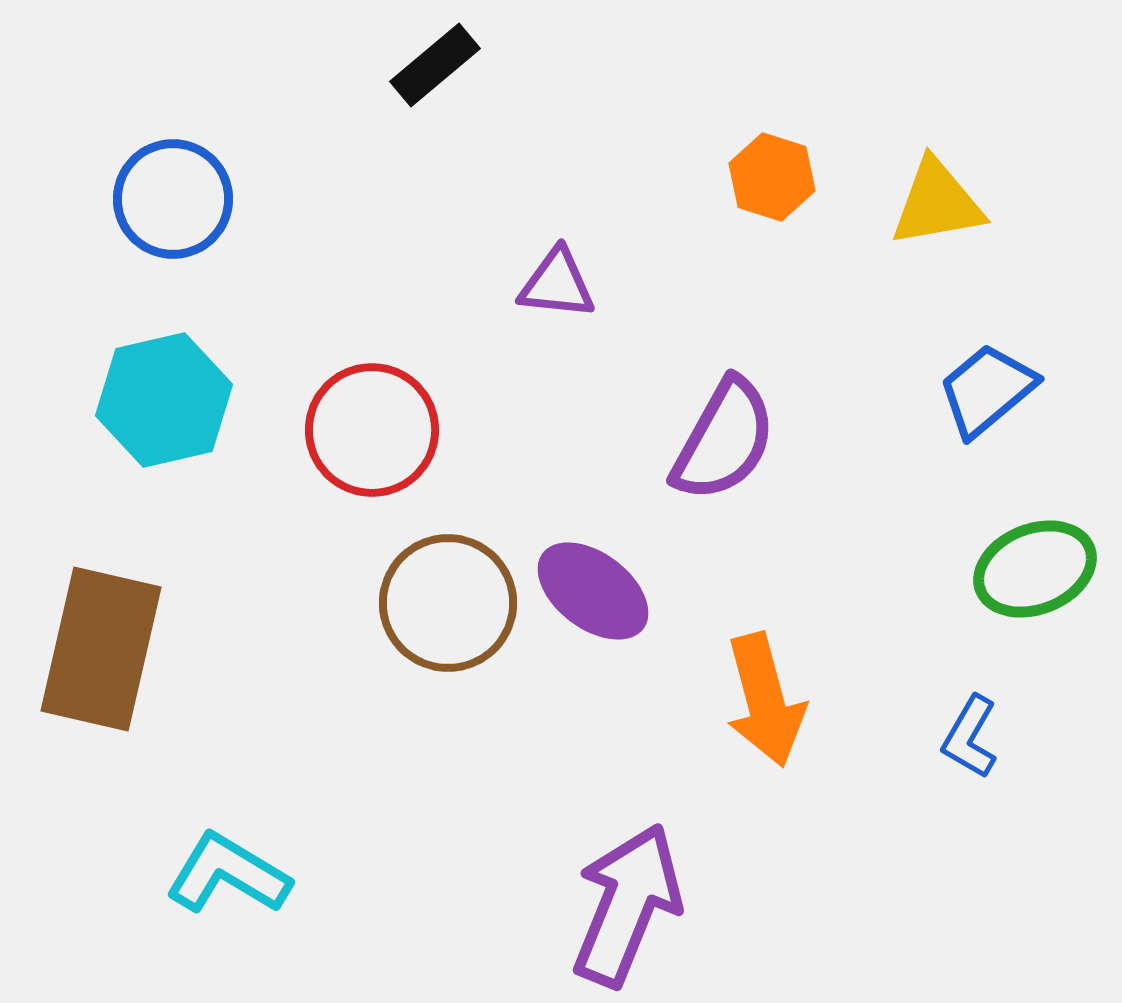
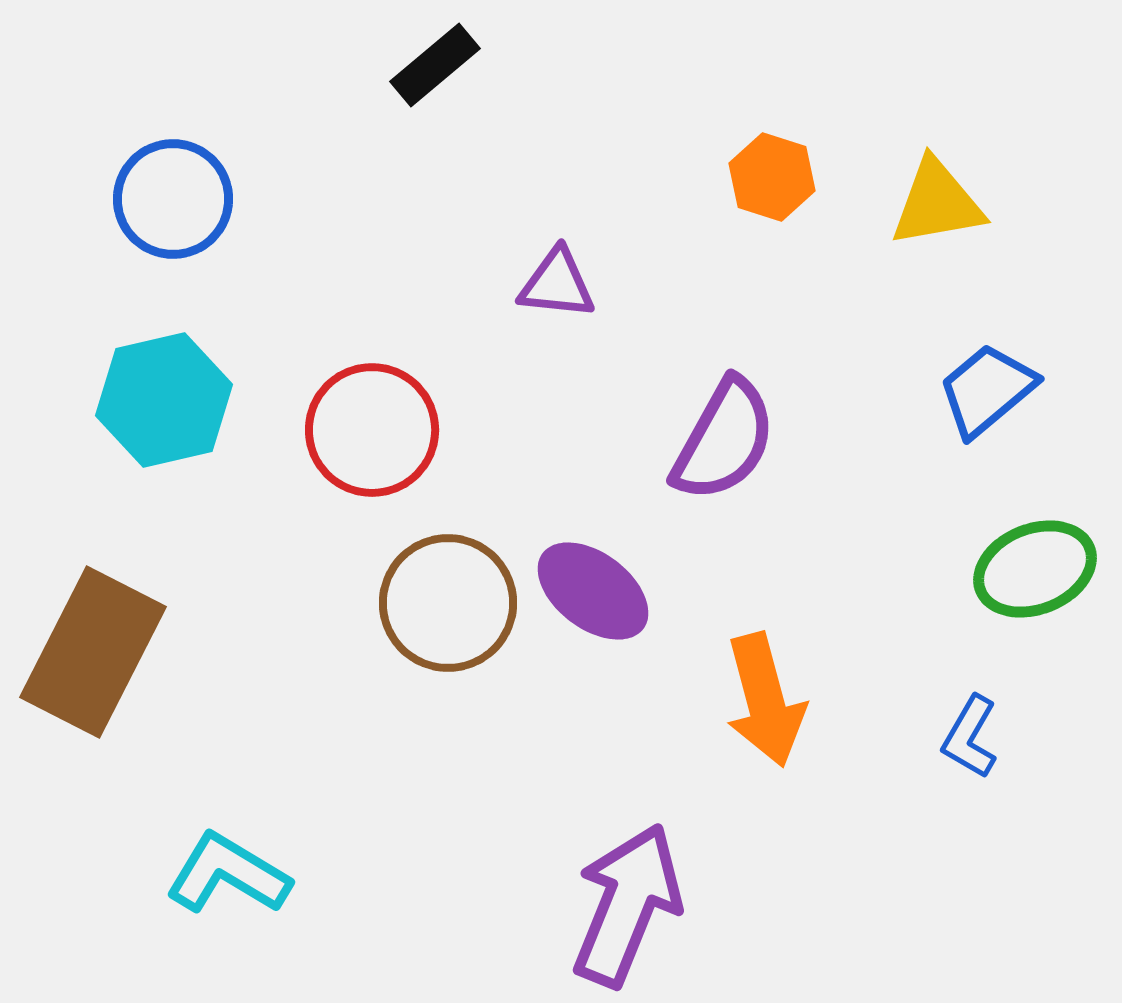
brown rectangle: moved 8 px left, 3 px down; rotated 14 degrees clockwise
